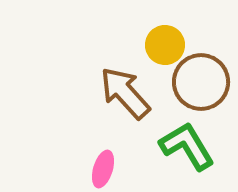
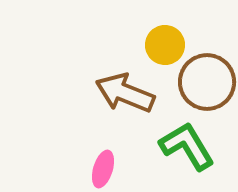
brown circle: moved 6 px right
brown arrow: rotated 26 degrees counterclockwise
